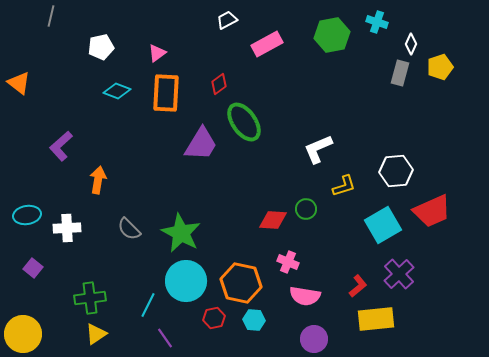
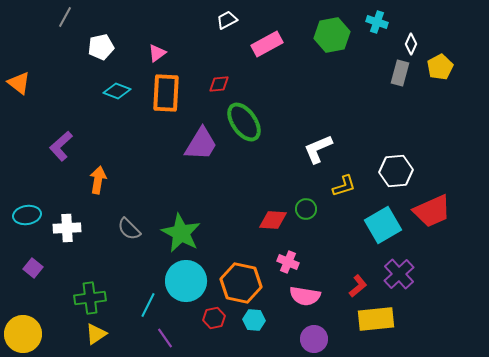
gray line at (51, 16): moved 14 px right, 1 px down; rotated 15 degrees clockwise
yellow pentagon at (440, 67): rotated 10 degrees counterclockwise
red diamond at (219, 84): rotated 30 degrees clockwise
